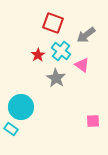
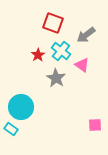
pink square: moved 2 px right, 4 px down
